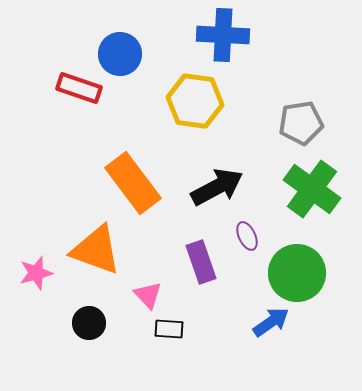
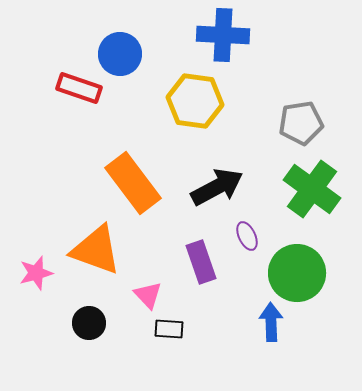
blue arrow: rotated 57 degrees counterclockwise
